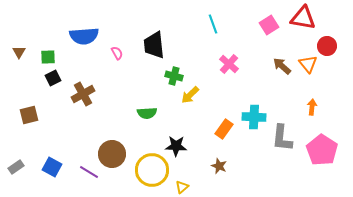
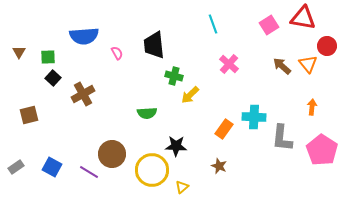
black square: rotated 21 degrees counterclockwise
